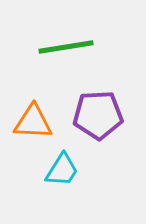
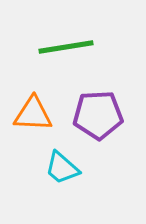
orange triangle: moved 8 px up
cyan trapezoid: moved 2 px up; rotated 99 degrees clockwise
